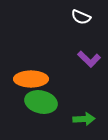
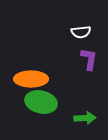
white semicircle: moved 15 px down; rotated 30 degrees counterclockwise
purple L-shape: rotated 125 degrees counterclockwise
green arrow: moved 1 px right, 1 px up
